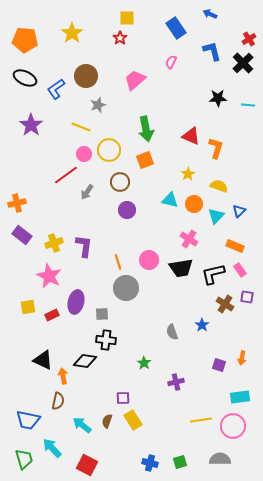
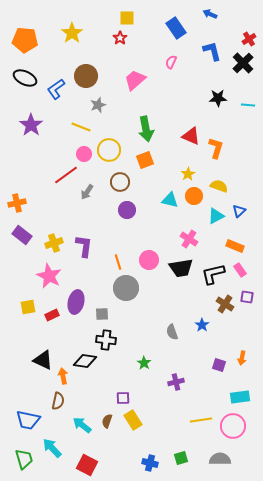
orange circle at (194, 204): moved 8 px up
cyan triangle at (216, 216): rotated 18 degrees clockwise
green square at (180, 462): moved 1 px right, 4 px up
